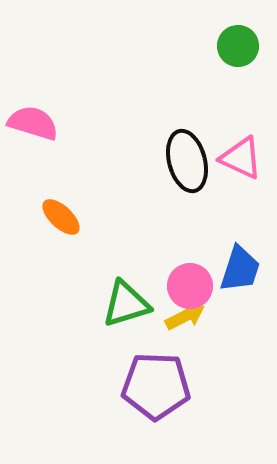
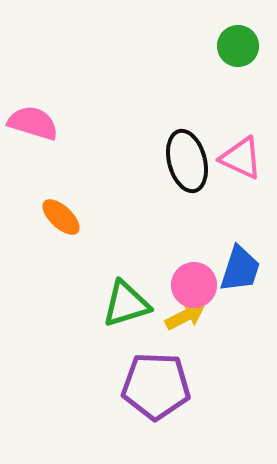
pink circle: moved 4 px right, 1 px up
